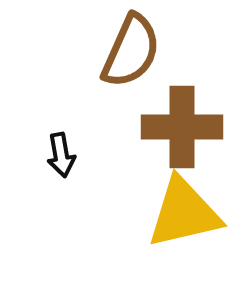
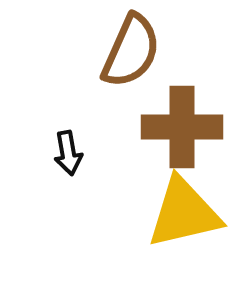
black arrow: moved 7 px right, 2 px up
